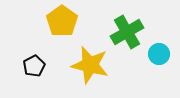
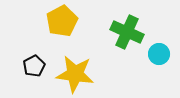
yellow pentagon: rotated 8 degrees clockwise
green cross: rotated 36 degrees counterclockwise
yellow star: moved 15 px left, 9 px down; rotated 6 degrees counterclockwise
